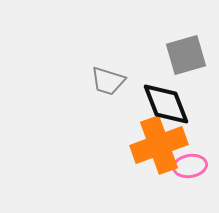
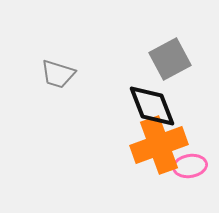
gray square: moved 16 px left, 4 px down; rotated 12 degrees counterclockwise
gray trapezoid: moved 50 px left, 7 px up
black diamond: moved 14 px left, 2 px down
